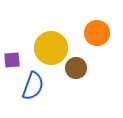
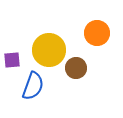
yellow circle: moved 2 px left, 2 px down
